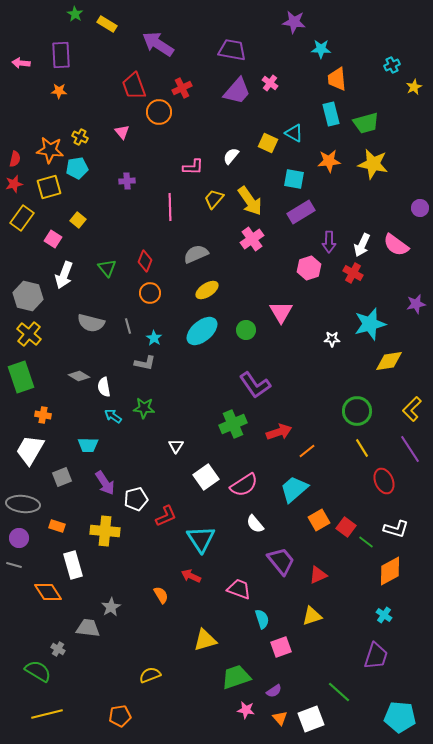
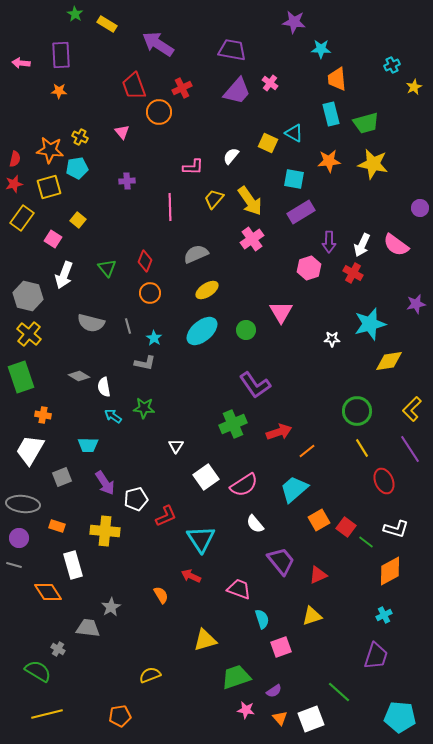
cyan cross at (384, 615): rotated 28 degrees clockwise
